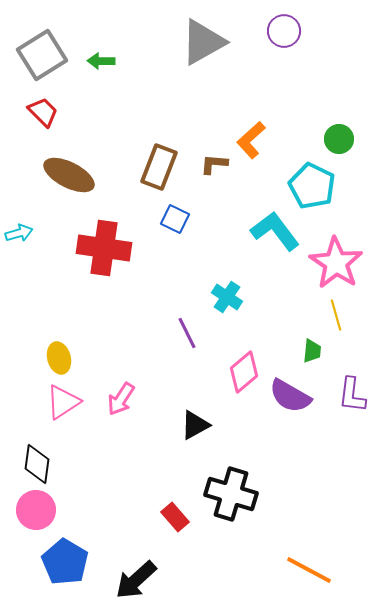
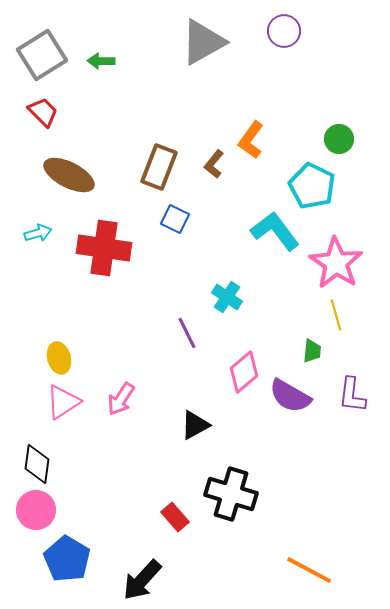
orange L-shape: rotated 12 degrees counterclockwise
brown L-shape: rotated 56 degrees counterclockwise
cyan arrow: moved 19 px right
blue pentagon: moved 2 px right, 3 px up
black arrow: moved 6 px right; rotated 6 degrees counterclockwise
